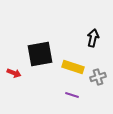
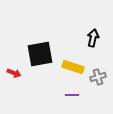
purple line: rotated 16 degrees counterclockwise
